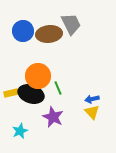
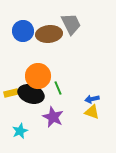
yellow triangle: rotated 28 degrees counterclockwise
